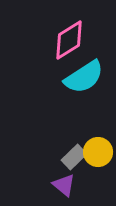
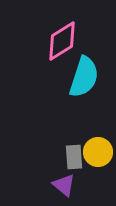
pink diamond: moved 7 px left, 1 px down
cyan semicircle: rotated 39 degrees counterclockwise
gray rectangle: rotated 50 degrees counterclockwise
